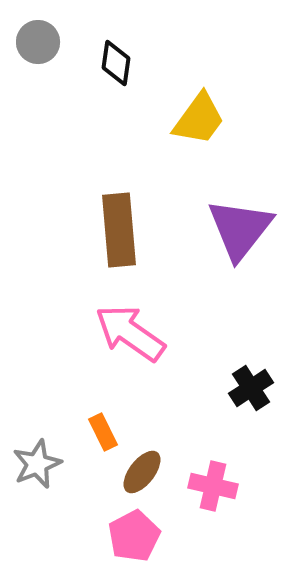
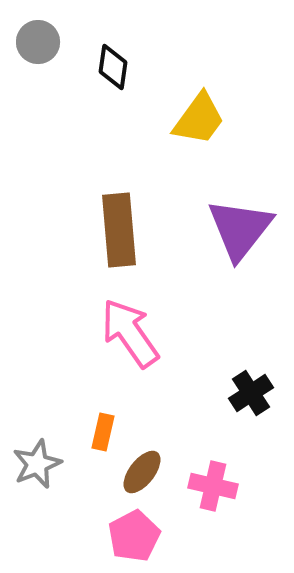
black diamond: moved 3 px left, 4 px down
pink arrow: rotated 20 degrees clockwise
black cross: moved 5 px down
orange rectangle: rotated 39 degrees clockwise
